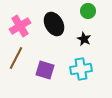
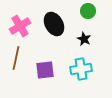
brown line: rotated 15 degrees counterclockwise
purple square: rotated 24 degrees counterclockwise
